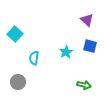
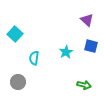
blue square: moved 1 px right
